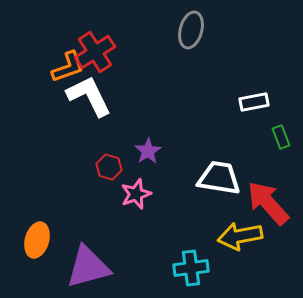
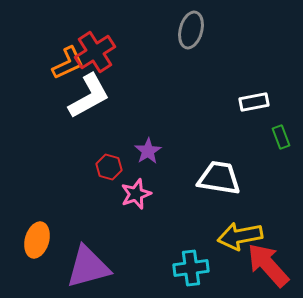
orange L-shape: moved 4 px up; rotated 6 degrees counterclockwise
white L-shape: rotated 87 degrees clockwise
red arrow: moved 62 px down
